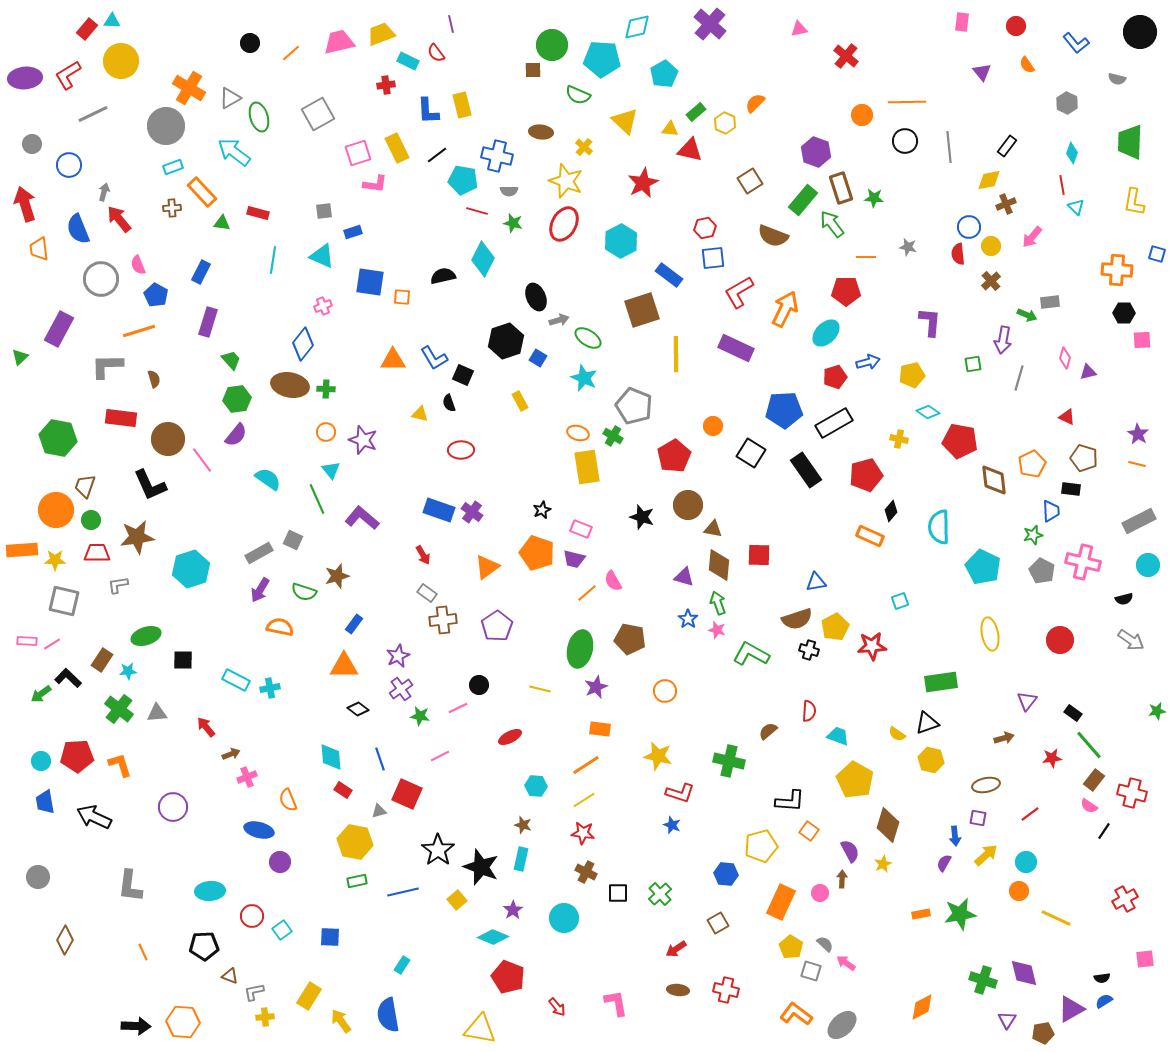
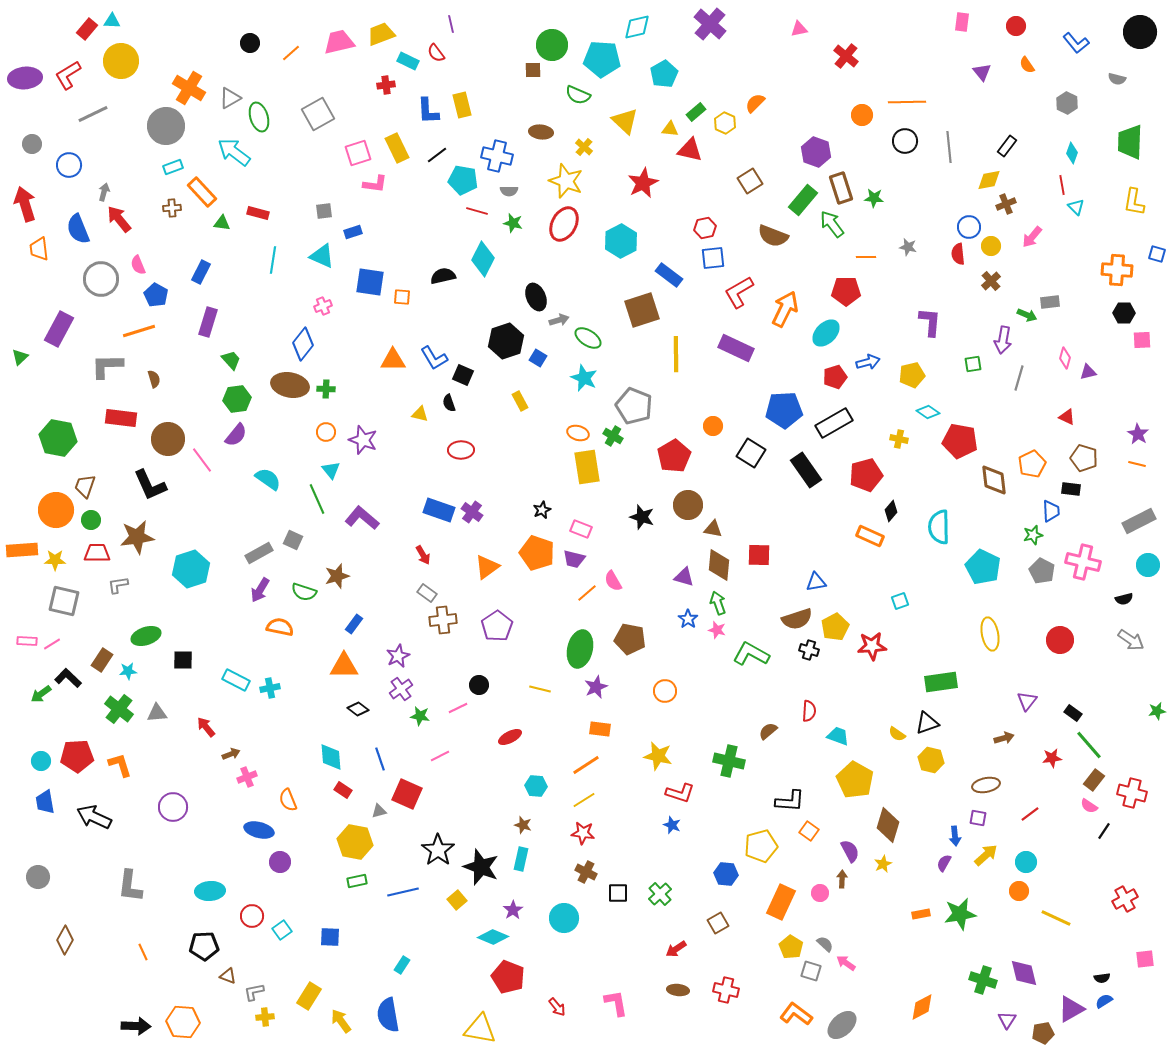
brown triangle at (230, 976): moved 2 px left
